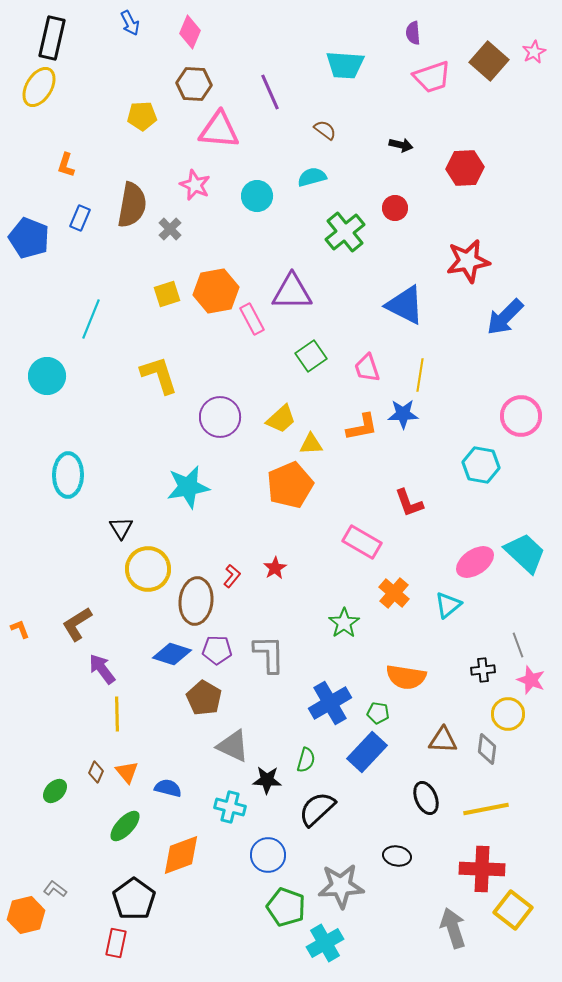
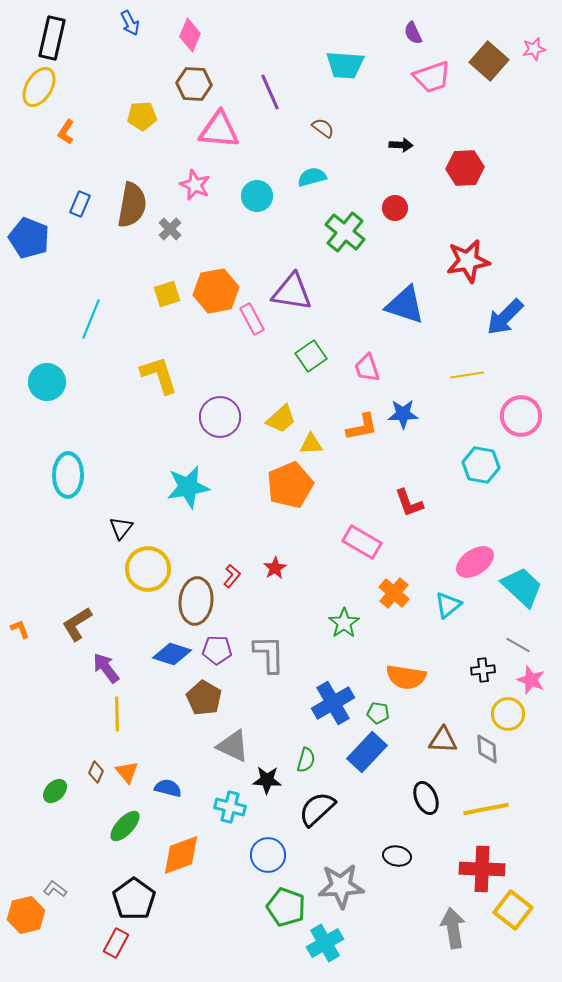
pink diamond at (190, 32): moved 3 px down
purple semicircle at (413, 33): rotated 20 degrees counterclockwise
pink star at (534, 52): moved 3 px up; rotated 15 degrees clockwise
brown semicircle at (325, 130): moved 2 px left, 2 px up
black arrow at (401, 145): rotated 10 degrees counterclockwise
orange L-shape at (66, 165): moved 33 px up; rotated 15 degrees clockwise
blue rectangle at (80, 218): moved 14 px up
green cross at (345, 232): rotated 12 degrees counterclockwise
purple triangle at (292, 292): rotated 9 degrees clockwise
blue triangle at (405, 305): rotated 9 degrees counterclockwise
yellow line at (420, 375): moved 47 px right; rotated 72 degrees clockwise
cyan circle at (47, 376): moved 6 px down
black triangle at (121, 528): rotated 10 degrees clockwise
cyan trapezoid at (525, 553): moved 3 px left, 34 px down
gray line at (518, 645): rotated 40 degrees counterclockwise
purple arrow at (102, 669): moved 4 px right, 1 px up
blue cross at (330, 703): moved 3 px right
gray diamond at (487, 749): rotated 12 degrees counterclockwise
gray arrow at (453, 928): rotated 9 degrees clockwise
red rectangle at (116, 943): rotated 16 degrees clockwise
